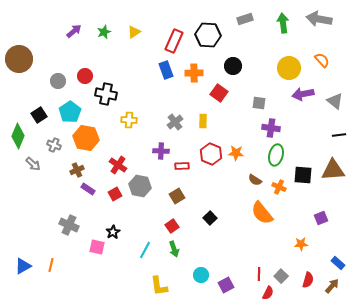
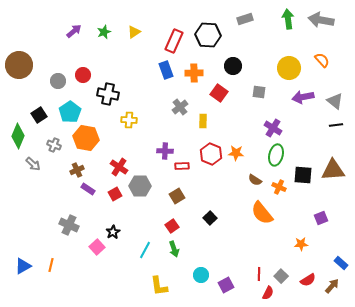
gray arrow at (319, 19): moved 2 px right, 1 px down
green arrow at (283, 23): moved 5 px right, 4 px up
brown circle at (19, 59): moved 6 px down
red circle at (85, 76): moved 2 px left, 1 px up
black cross at (106, 94): moved 2 px right
purple arrow at (303, 94): moved 3 px down
gray square at (259, 103): moved 11 px up
gray cross at (175, 122): moved 5 px right, 15 px up
purple cross at (271, 128): moved 2 px right; rotated 24 degrees clockwise
black line at (339, 135): moved 3 px left, 10 px up
purple cross at (161, 151): moved 4 px right
red cross at (118, 165): moved 1 px right, 2 px down
gray hexagon at (140, 186): rotated 10 degrees counterclockwise
pink square at (97, 247): rotated 35 degrees clockwise
blue rectangle at (338, 263): moved 3 px right
red semicircle at (308, 280): rotated 42 degrees clockwise
